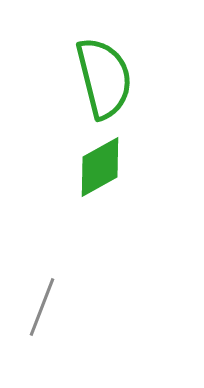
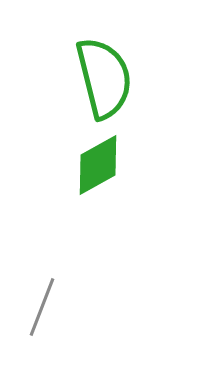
green diamond: moved 2 px left, 2 px up
